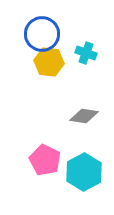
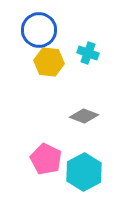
blue circle: moved 3 px left, 4 px up
cyan cross: moved 2 px right
gray diamond: rotated 12 degrees clockwise
pink pentagon: moved 1 px right, 1 px up
